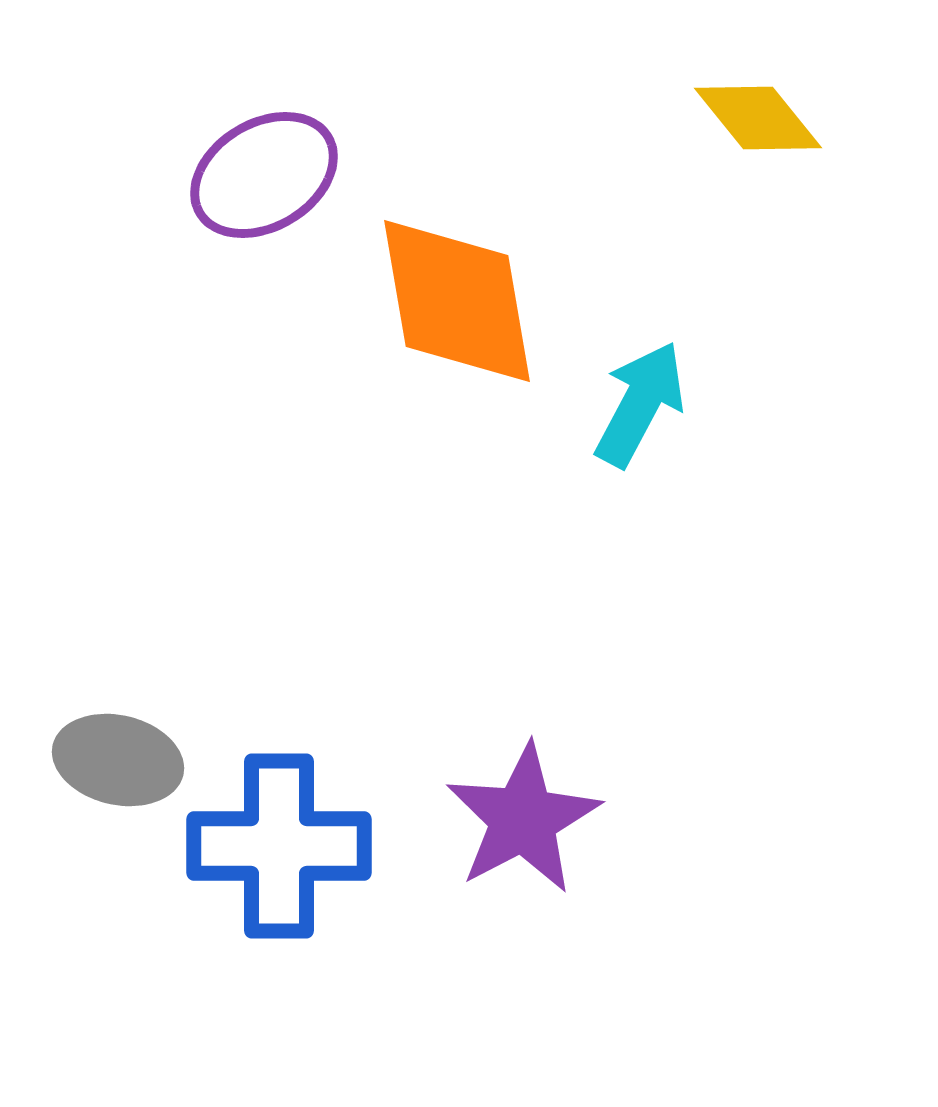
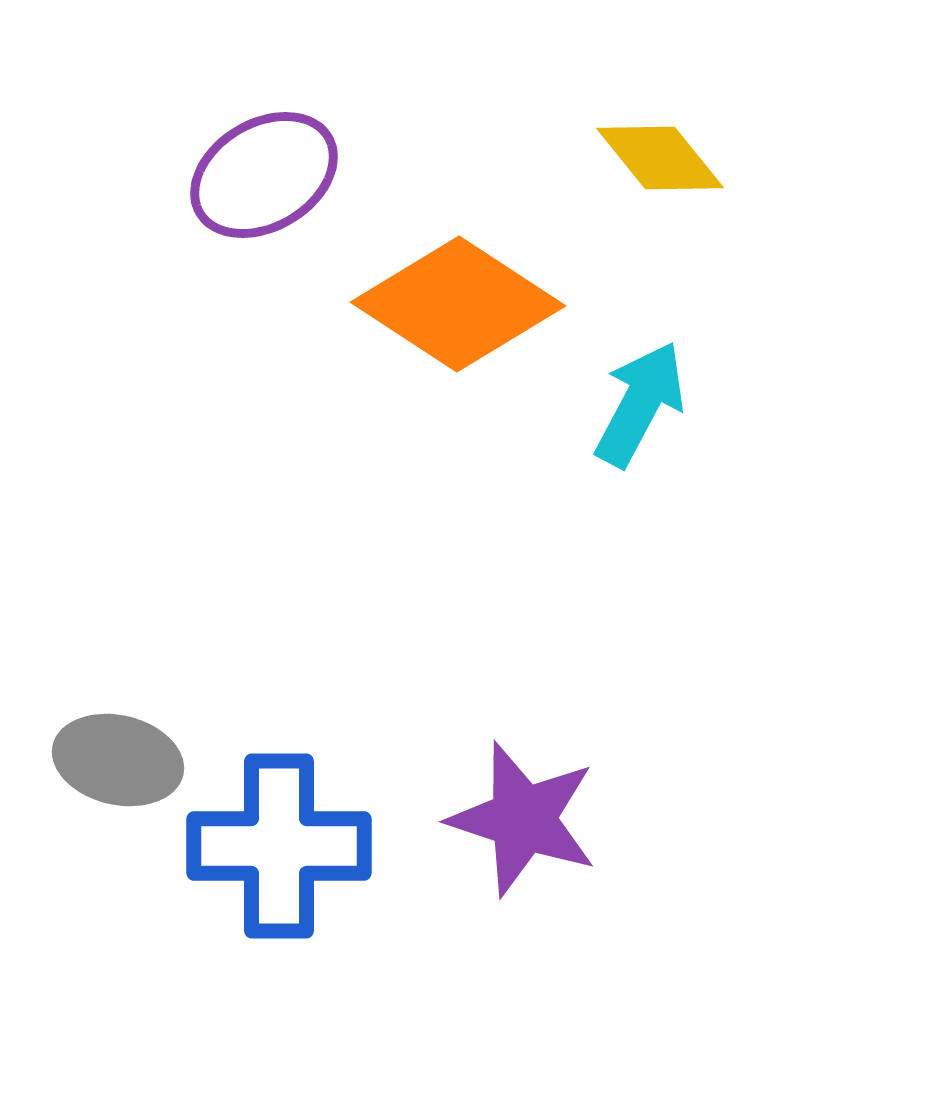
yellow diamond: moved 98 px left, 40 px down
orange diamond: moved 1 px right, 3 px down; rotated 47 degrees counterclockwise
purple star: rotated 26 degrees counterclockwise
